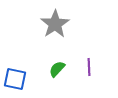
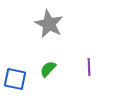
gray star: moved 6 px left; rotated 12 degrees counterclockwise
green semicircle: moved 9 px left
